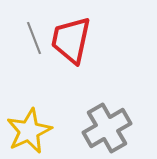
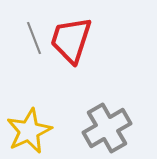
red trapezoid: rotated 6 degrees clockwise
